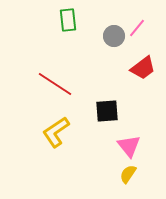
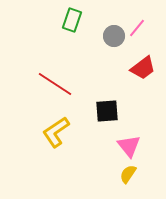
green rectangle: moved 4 px right; rotated 25 degrees clockwise
